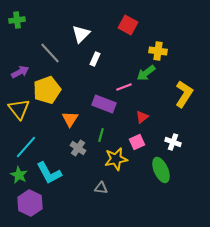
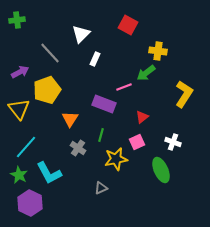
gray triangle: rotated 32 degrees counterclockwise
